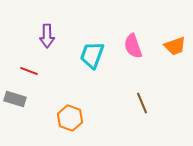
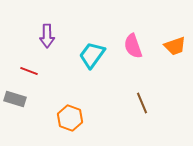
cyan trapezoid: rotated 16 degrees clockwise
